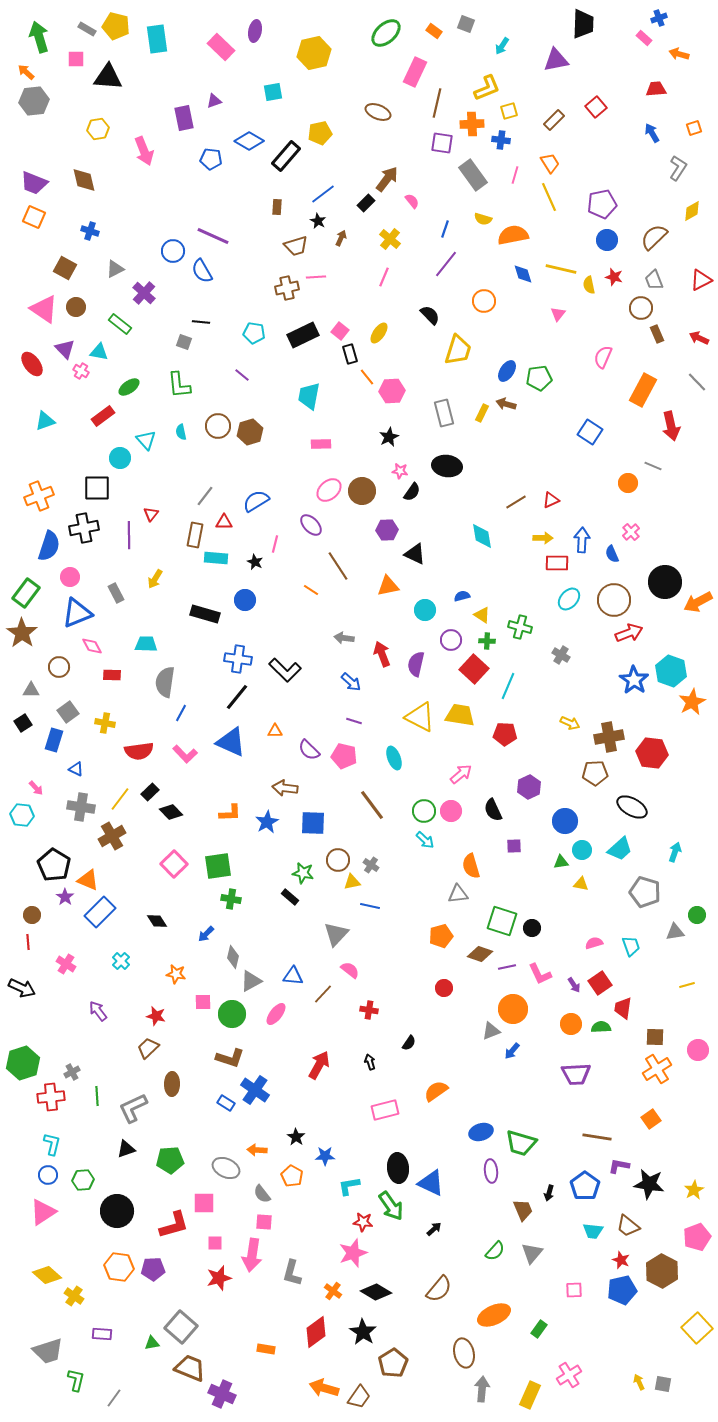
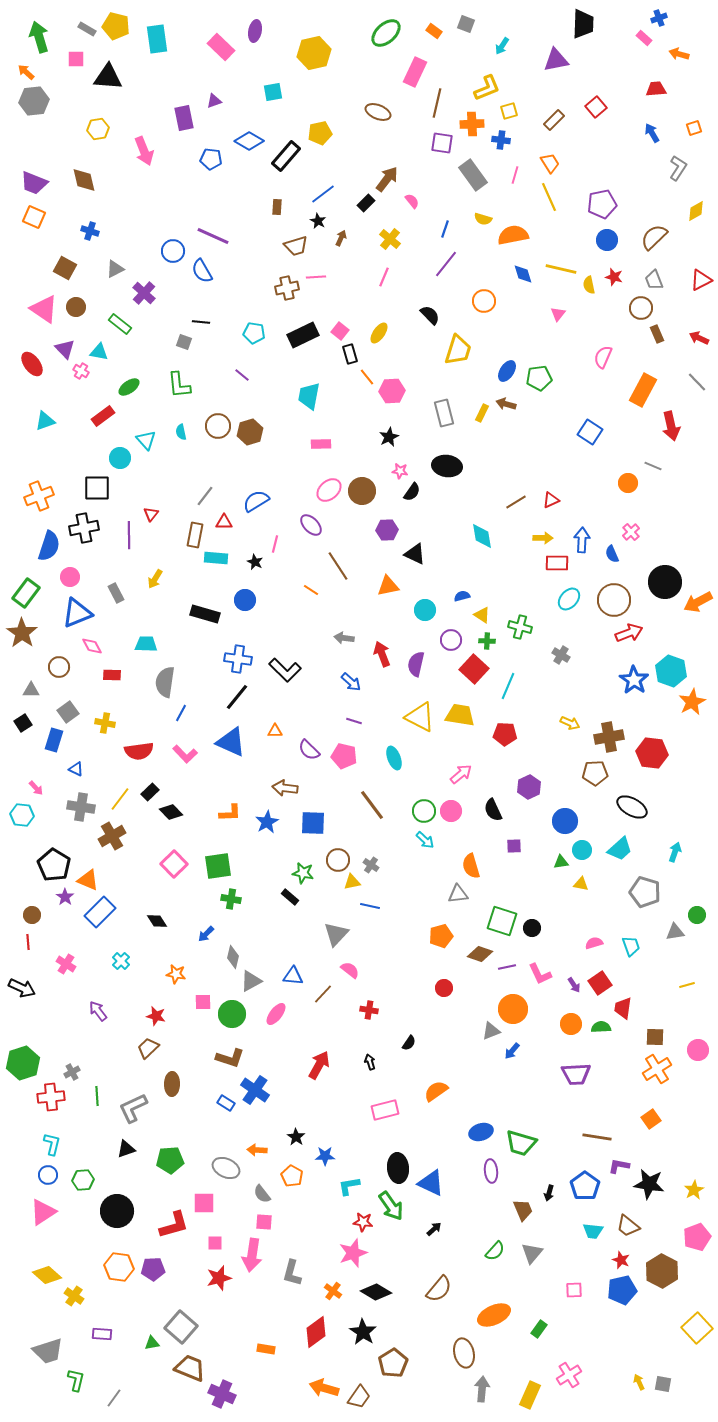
yellow diamond at (692, 211): moved 4 px right
